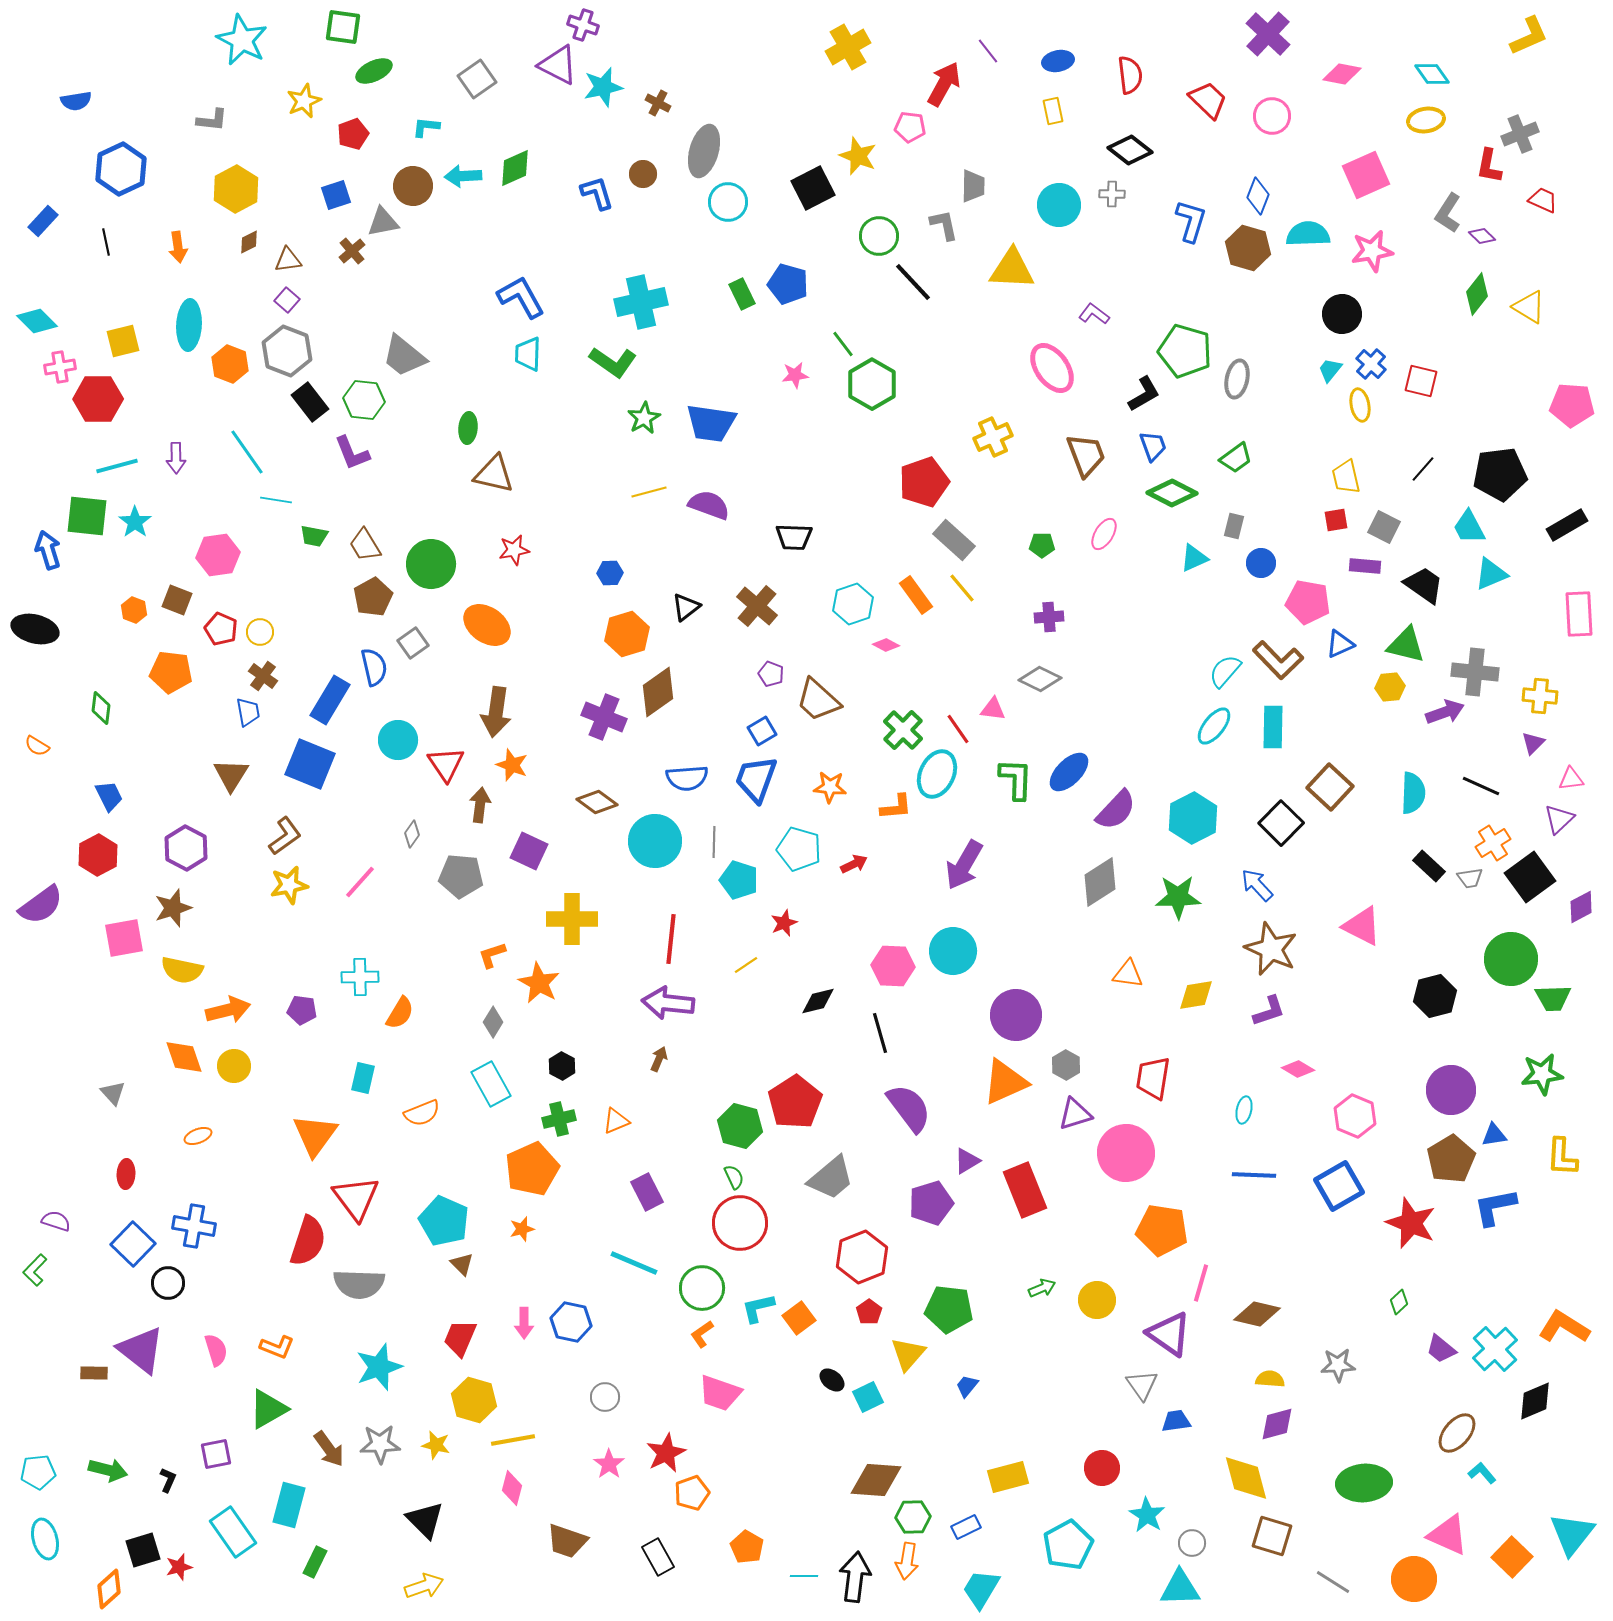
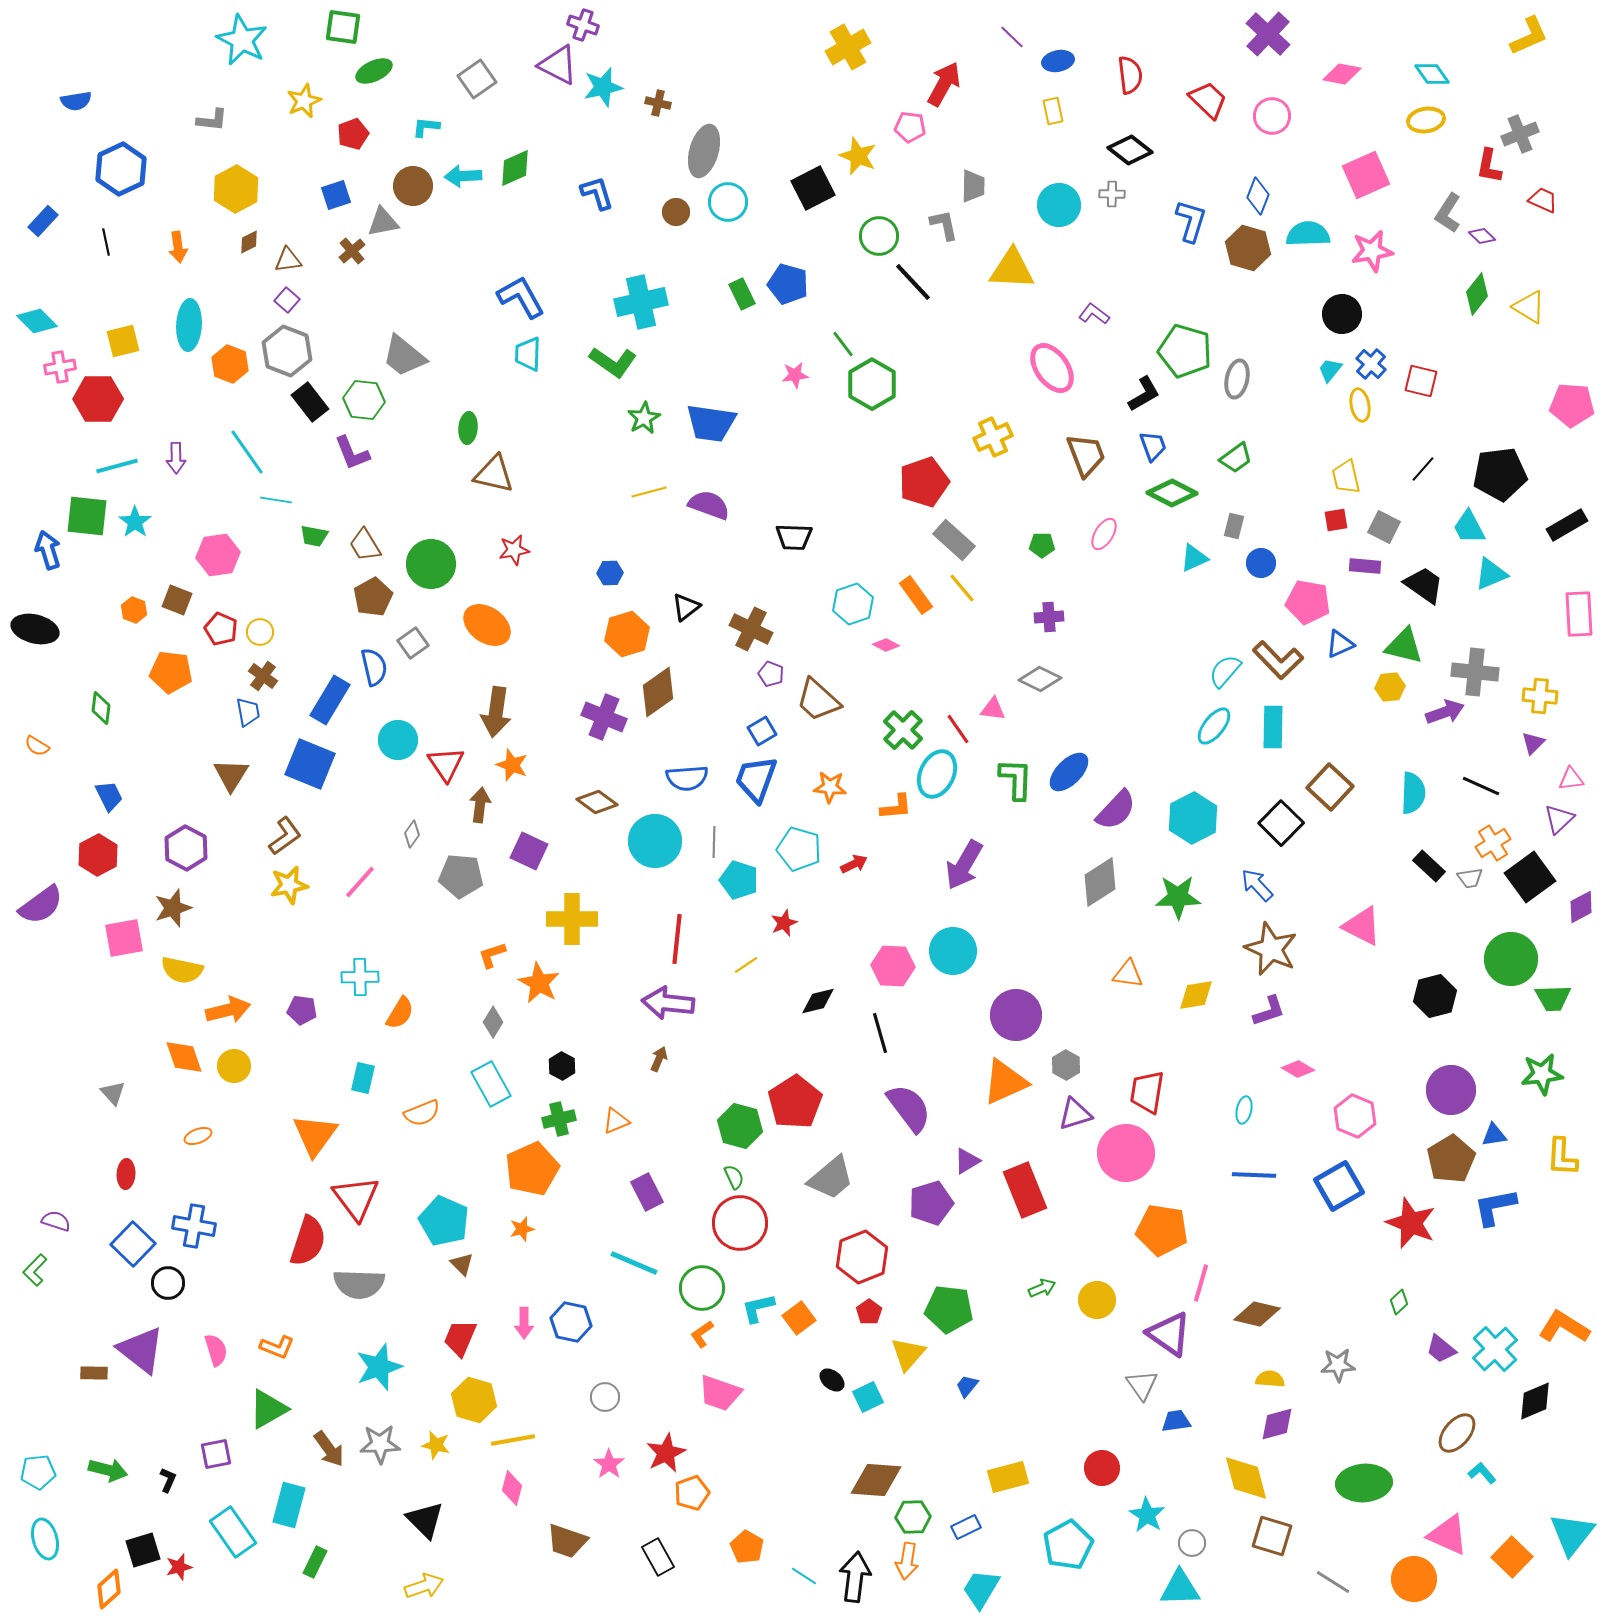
purple line at (988, 51): moved 24 px right, 14 px up; rotated 8 degrees counterclockwise
brown cross at (658, 103): rotated 15 degrees counterclockwise
brown circle at (643, 174): moved 33 px right, 38 px down
brown cross at (757, 606): moved 6 px left, 23 px down; rotated 15 degrees counterclockwise
green triangle at (1406, 645): moved 2 px left, 1 px down
red line at (671, 939): moved 6 px right
red trapezoid at (1153, 1078): moved 6 px left, 14 px down
cyan line at (804, 1576): rotated 32 degrees clockwise
